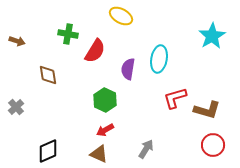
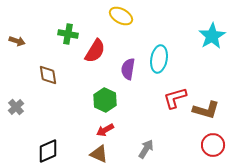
brown L-shape: moved 1 px left
